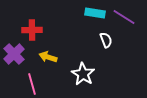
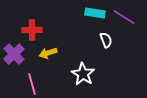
yellow arrow: moved 4 px up; rotated 36 degrees counterclockwise
